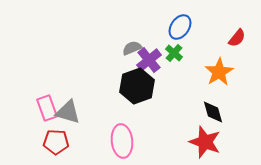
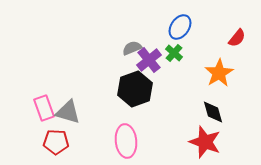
orange star: moved 1 px down
black hexagon: moved 2 px left, 3 px down
pink rectangle: moved 3 px left
pink ellipse: moved 4 px right
